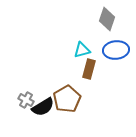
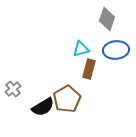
cyan triangle: moved 1 px left, 1 px up
gray cross: moved 13 px left, 11 px up; rotated 21 degrees clockwise
